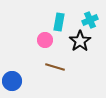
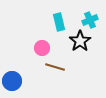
cyan rectangle: rotated 24 degrees counterclockwise
pink circle: moved 3 px left, 8 px down
